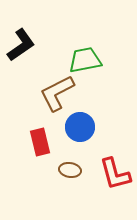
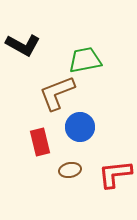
black L-shape: moved 2 px right; rotated 64 degrees clockwise
brown L-shape: rotated 6 degrees clockwise
brown ellipse: rotated 20 degrees counterclockwise
red L-shape: rotated 99 degrees clockwise
